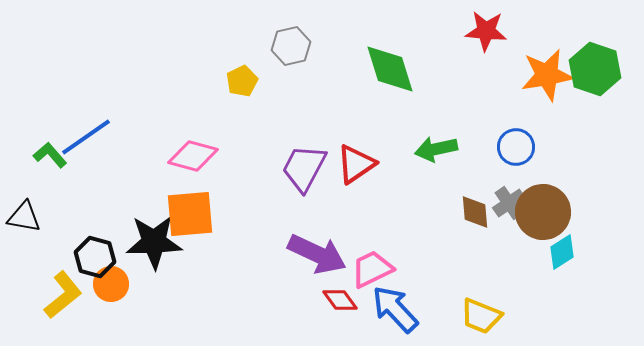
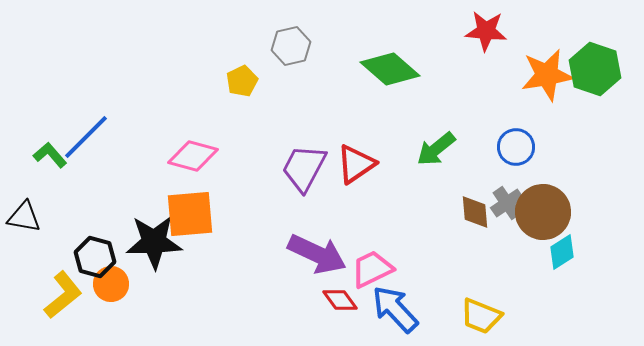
green diamond: rotated 32 degrees counterclockwise
blue line: rotated 10 degrees counterclockwise
green arrow: rotated 27 degrees counterclockwise
gray cross: moved 2 px left
